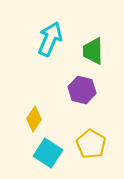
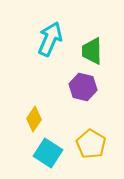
green trapezoid: moved 1 px left
purple hexagon: moved 1 px right, 3 px up
